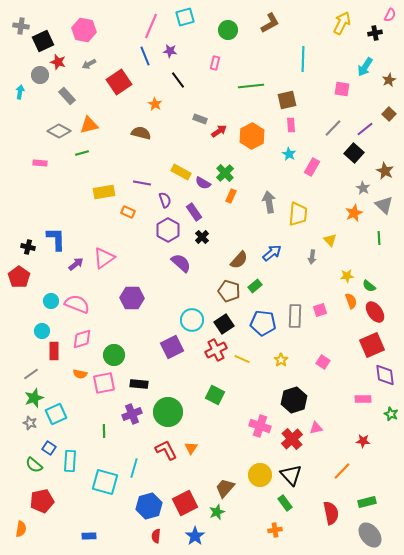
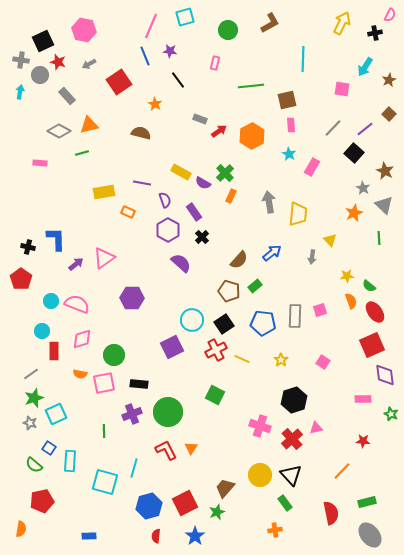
gray cross at (21, 26): moved 34 px down
red pentagon at (19, 277): moved 2 px right, 2 px down
